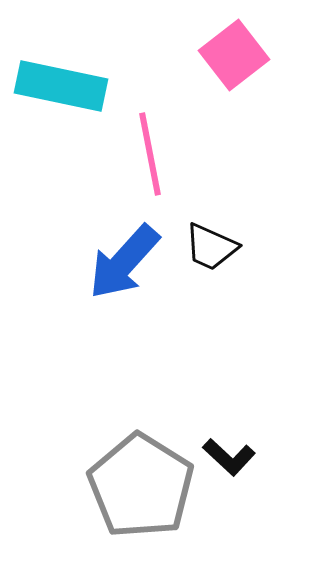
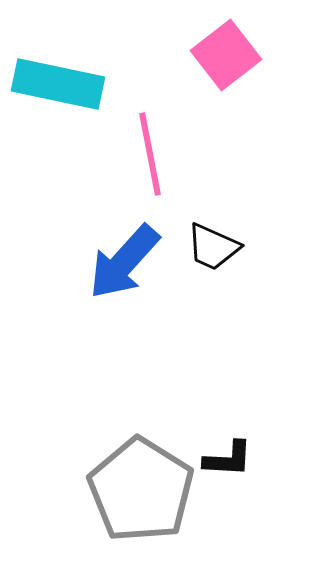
pink square: moved 8 px left
cyan rectangle: moved 3 px left, 2 px up
black trapezoid: moved 2 px right
black L-shape: moved 1 px left, 2 px down; rotated 40 degrees counterclockwise
gray pentagon: moved 4 px down
